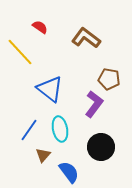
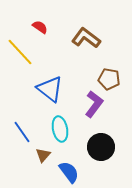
blue line: moved 7 px left, 2 px down; rotated 70 degrees counterclockwise
